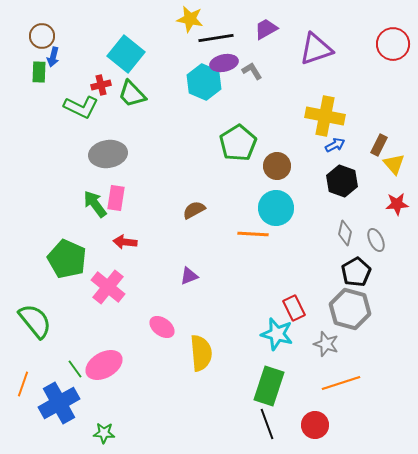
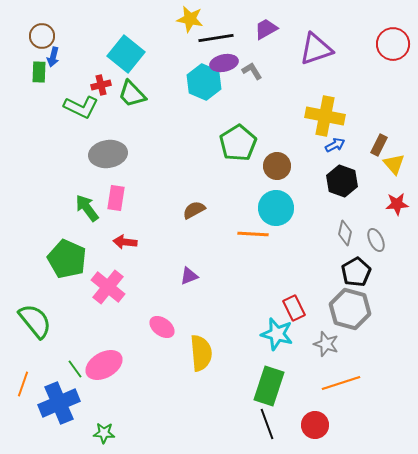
green arrow at (95, 204): moved 8 px left, 4 px down
blue cross at (59, 403): rotated 6 degrees clockwise
